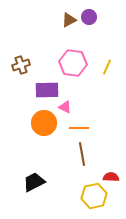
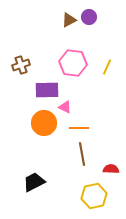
red semicircle: moved 8 px up
